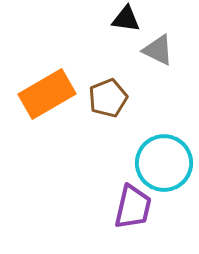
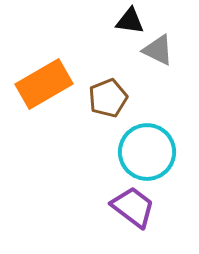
black triangle: moved 4 px right, 2 px down
orange rectangle: moved 3 px left, 10 px up
cyan circle: moved 17 px left, 11 px up
purple trapezoid: rotated 66 degrees counterclockwise
